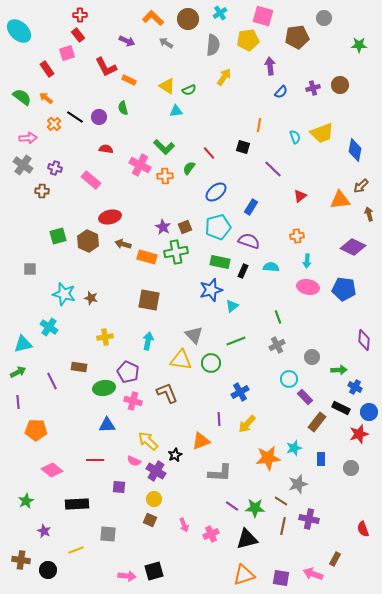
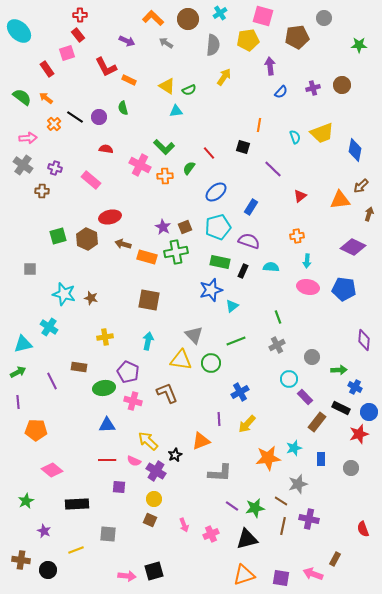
brown circle at (340, 85): moved 2 px right
brown arrow at (369, 214): rotated 32 degrees clockwise
brown hexagon at (88, 241): moved 1 px left, 2 px up
red line at (95, 460): moved 12 px right
green star at (255, 508): rotated 12 degrees counterclockwise
